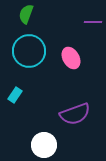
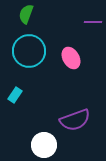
purple semicircle: moved 6 px down
